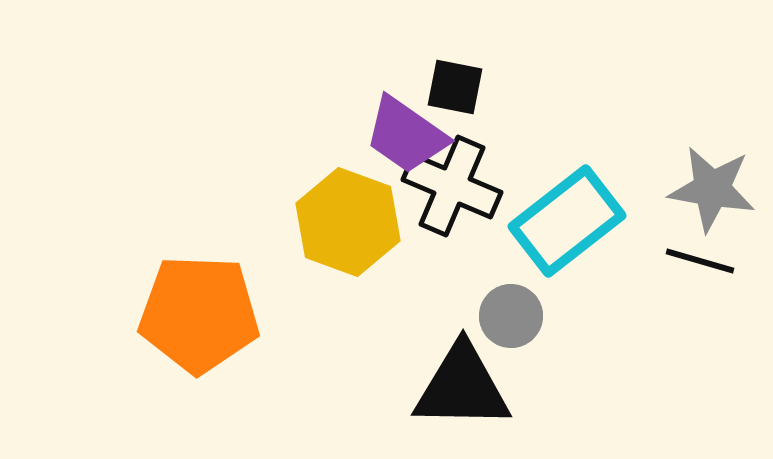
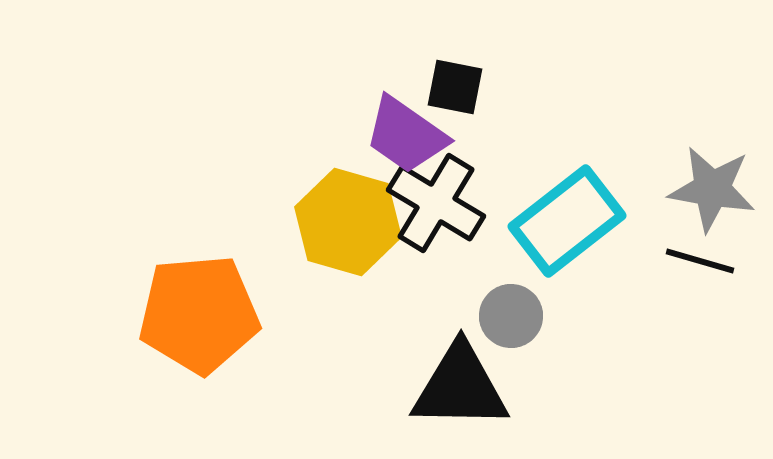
black cross: moved 16 px left, 17 px down; rotated 8 degrees clockwise
yellow hexagon: rotated 4 degrees counterclockwise
orange pentagon: rotated 7 degrees counterclockwise
black triangle: moved 2 px left
